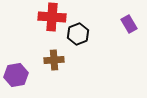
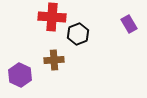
purple hexagon: moved 4 px right; rotated 25 degrees counterclockwise
